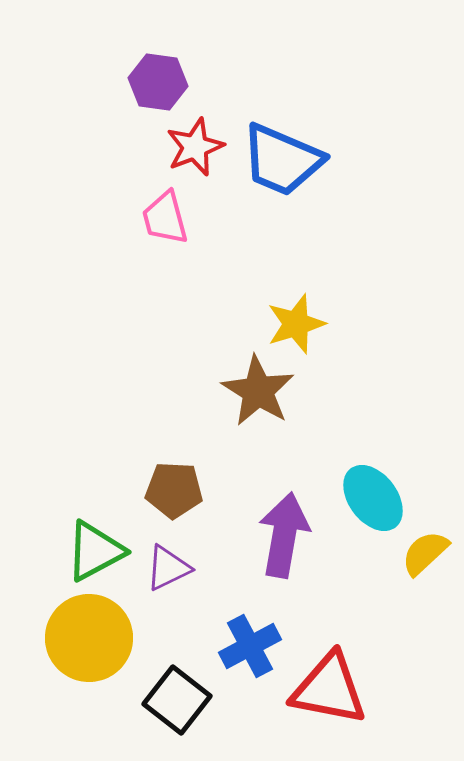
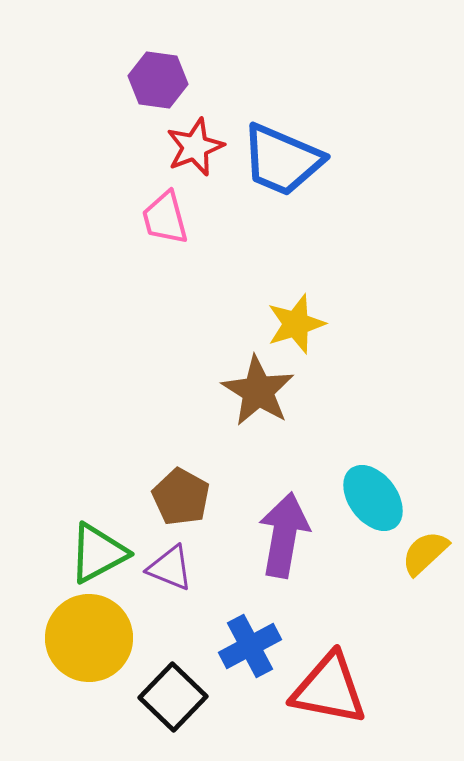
purple hexagon: moved 2 px up
brown pentagon: moved 7 px right, 7 px down; rotated 26 degrees clockwise
green triangle: moved 3 px right, 2 px down
purple triangle: moved 2 px right; rotated 48 degrees clockwise
black square: moved 4 px left, 3 px up; rotated 6 degrees clockwise
